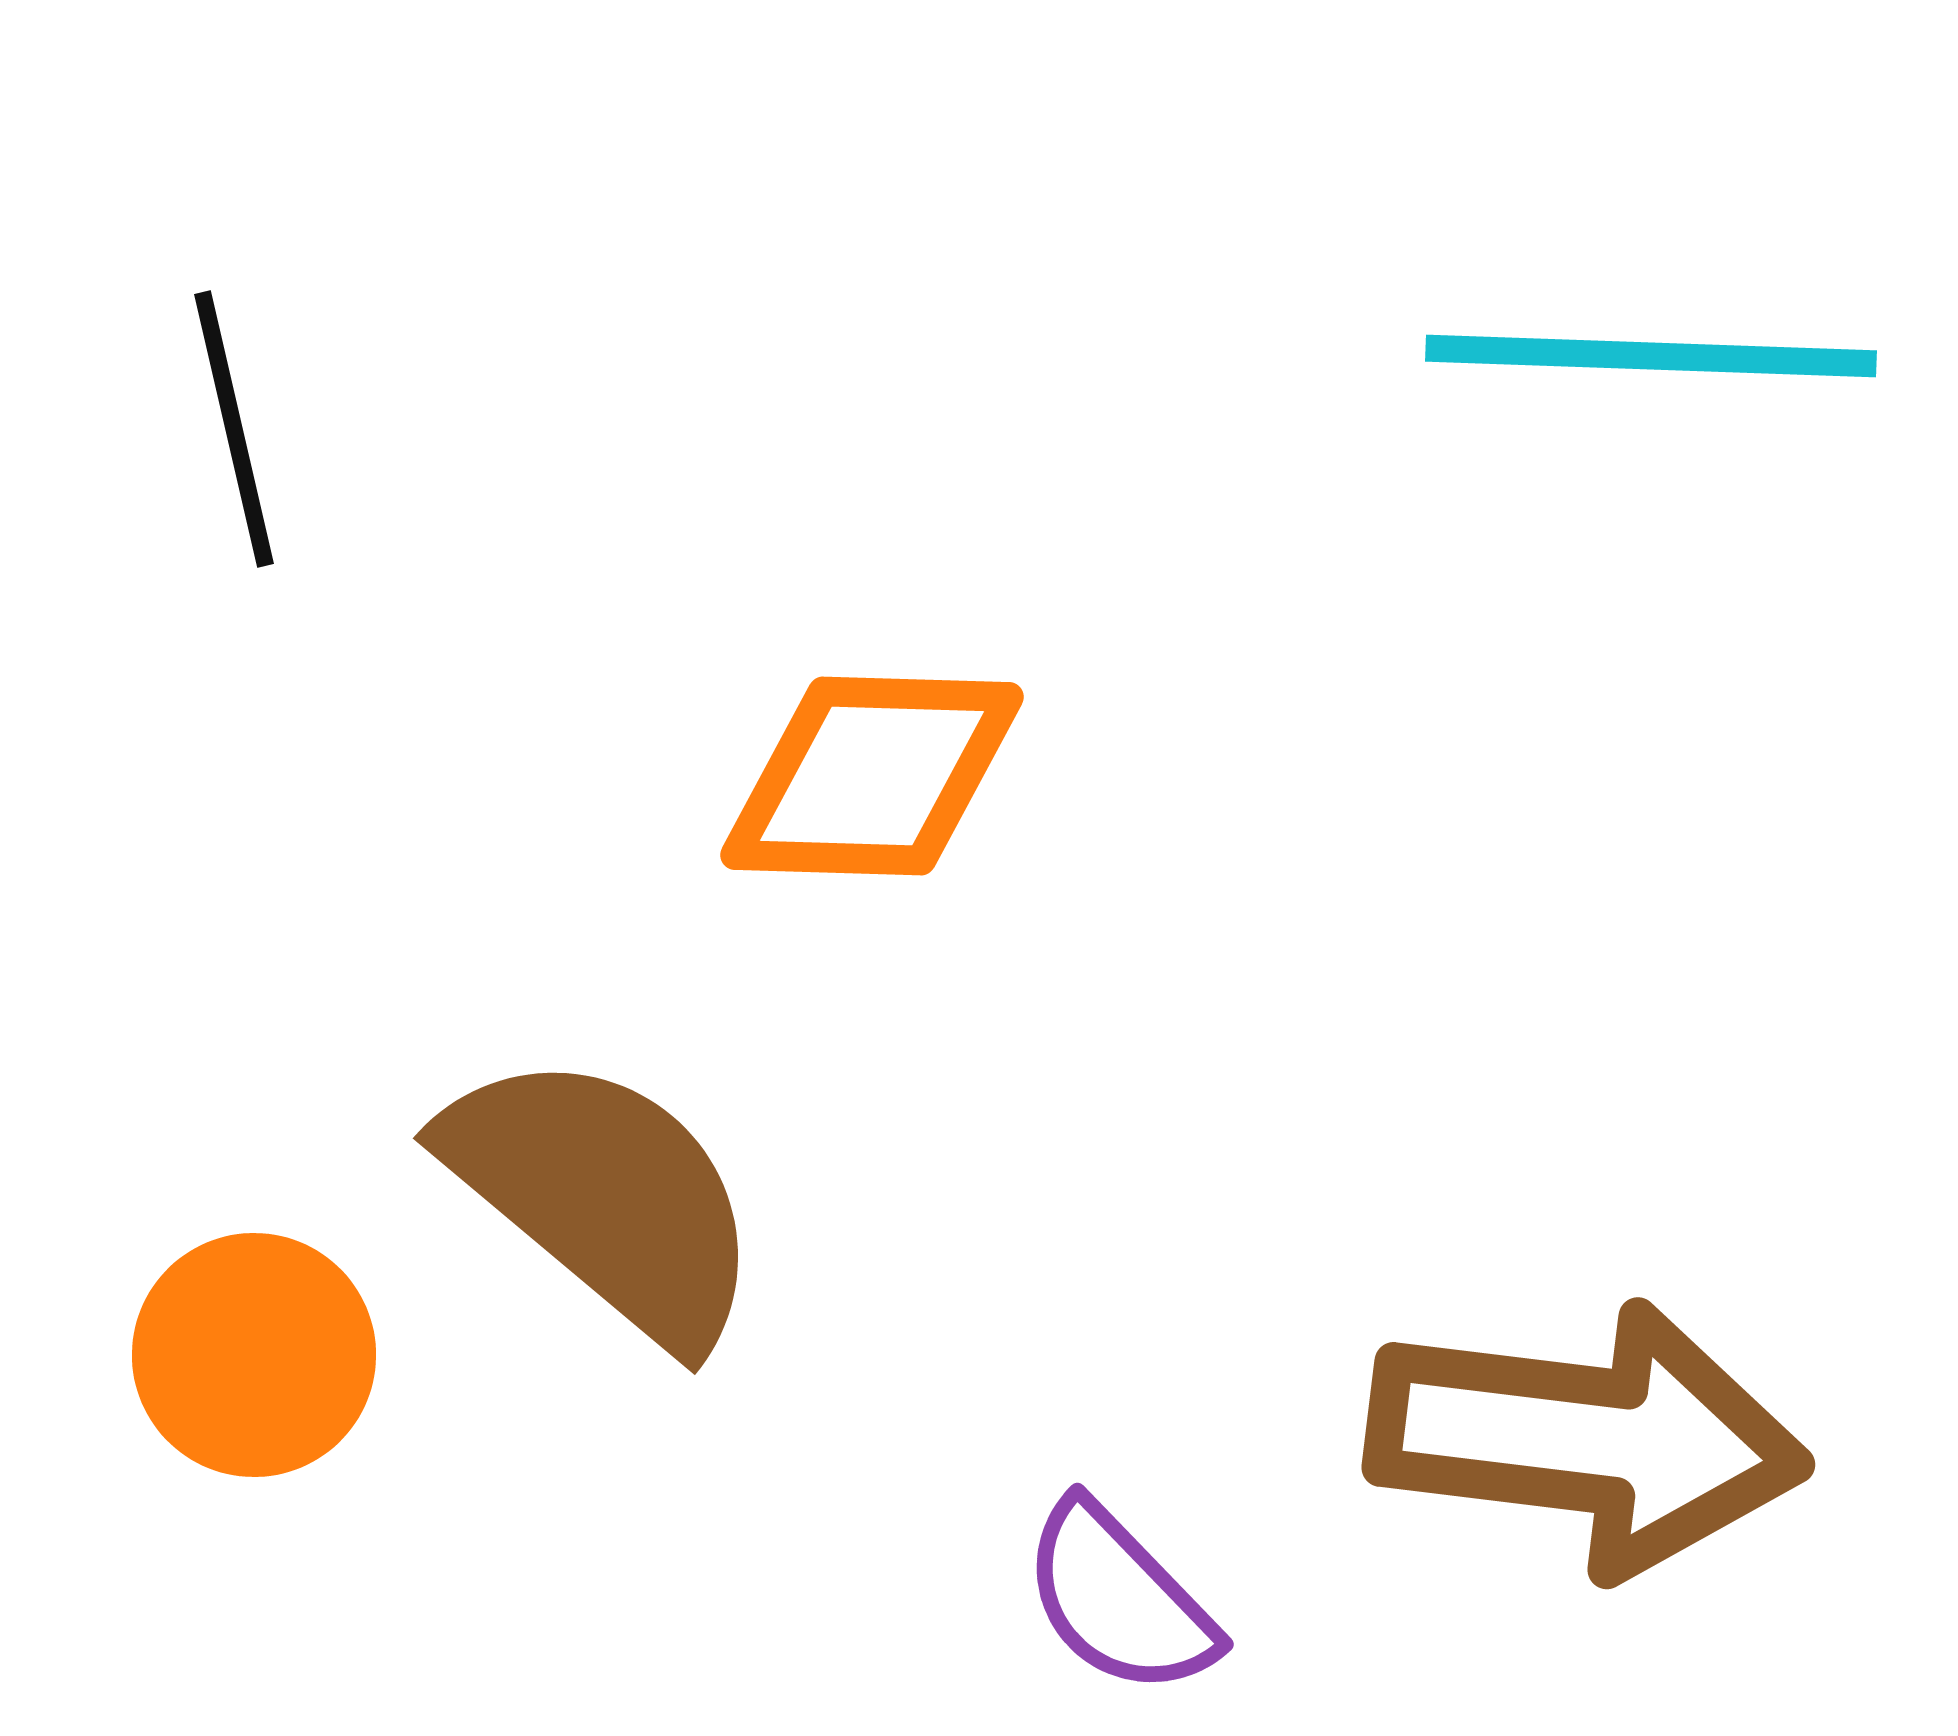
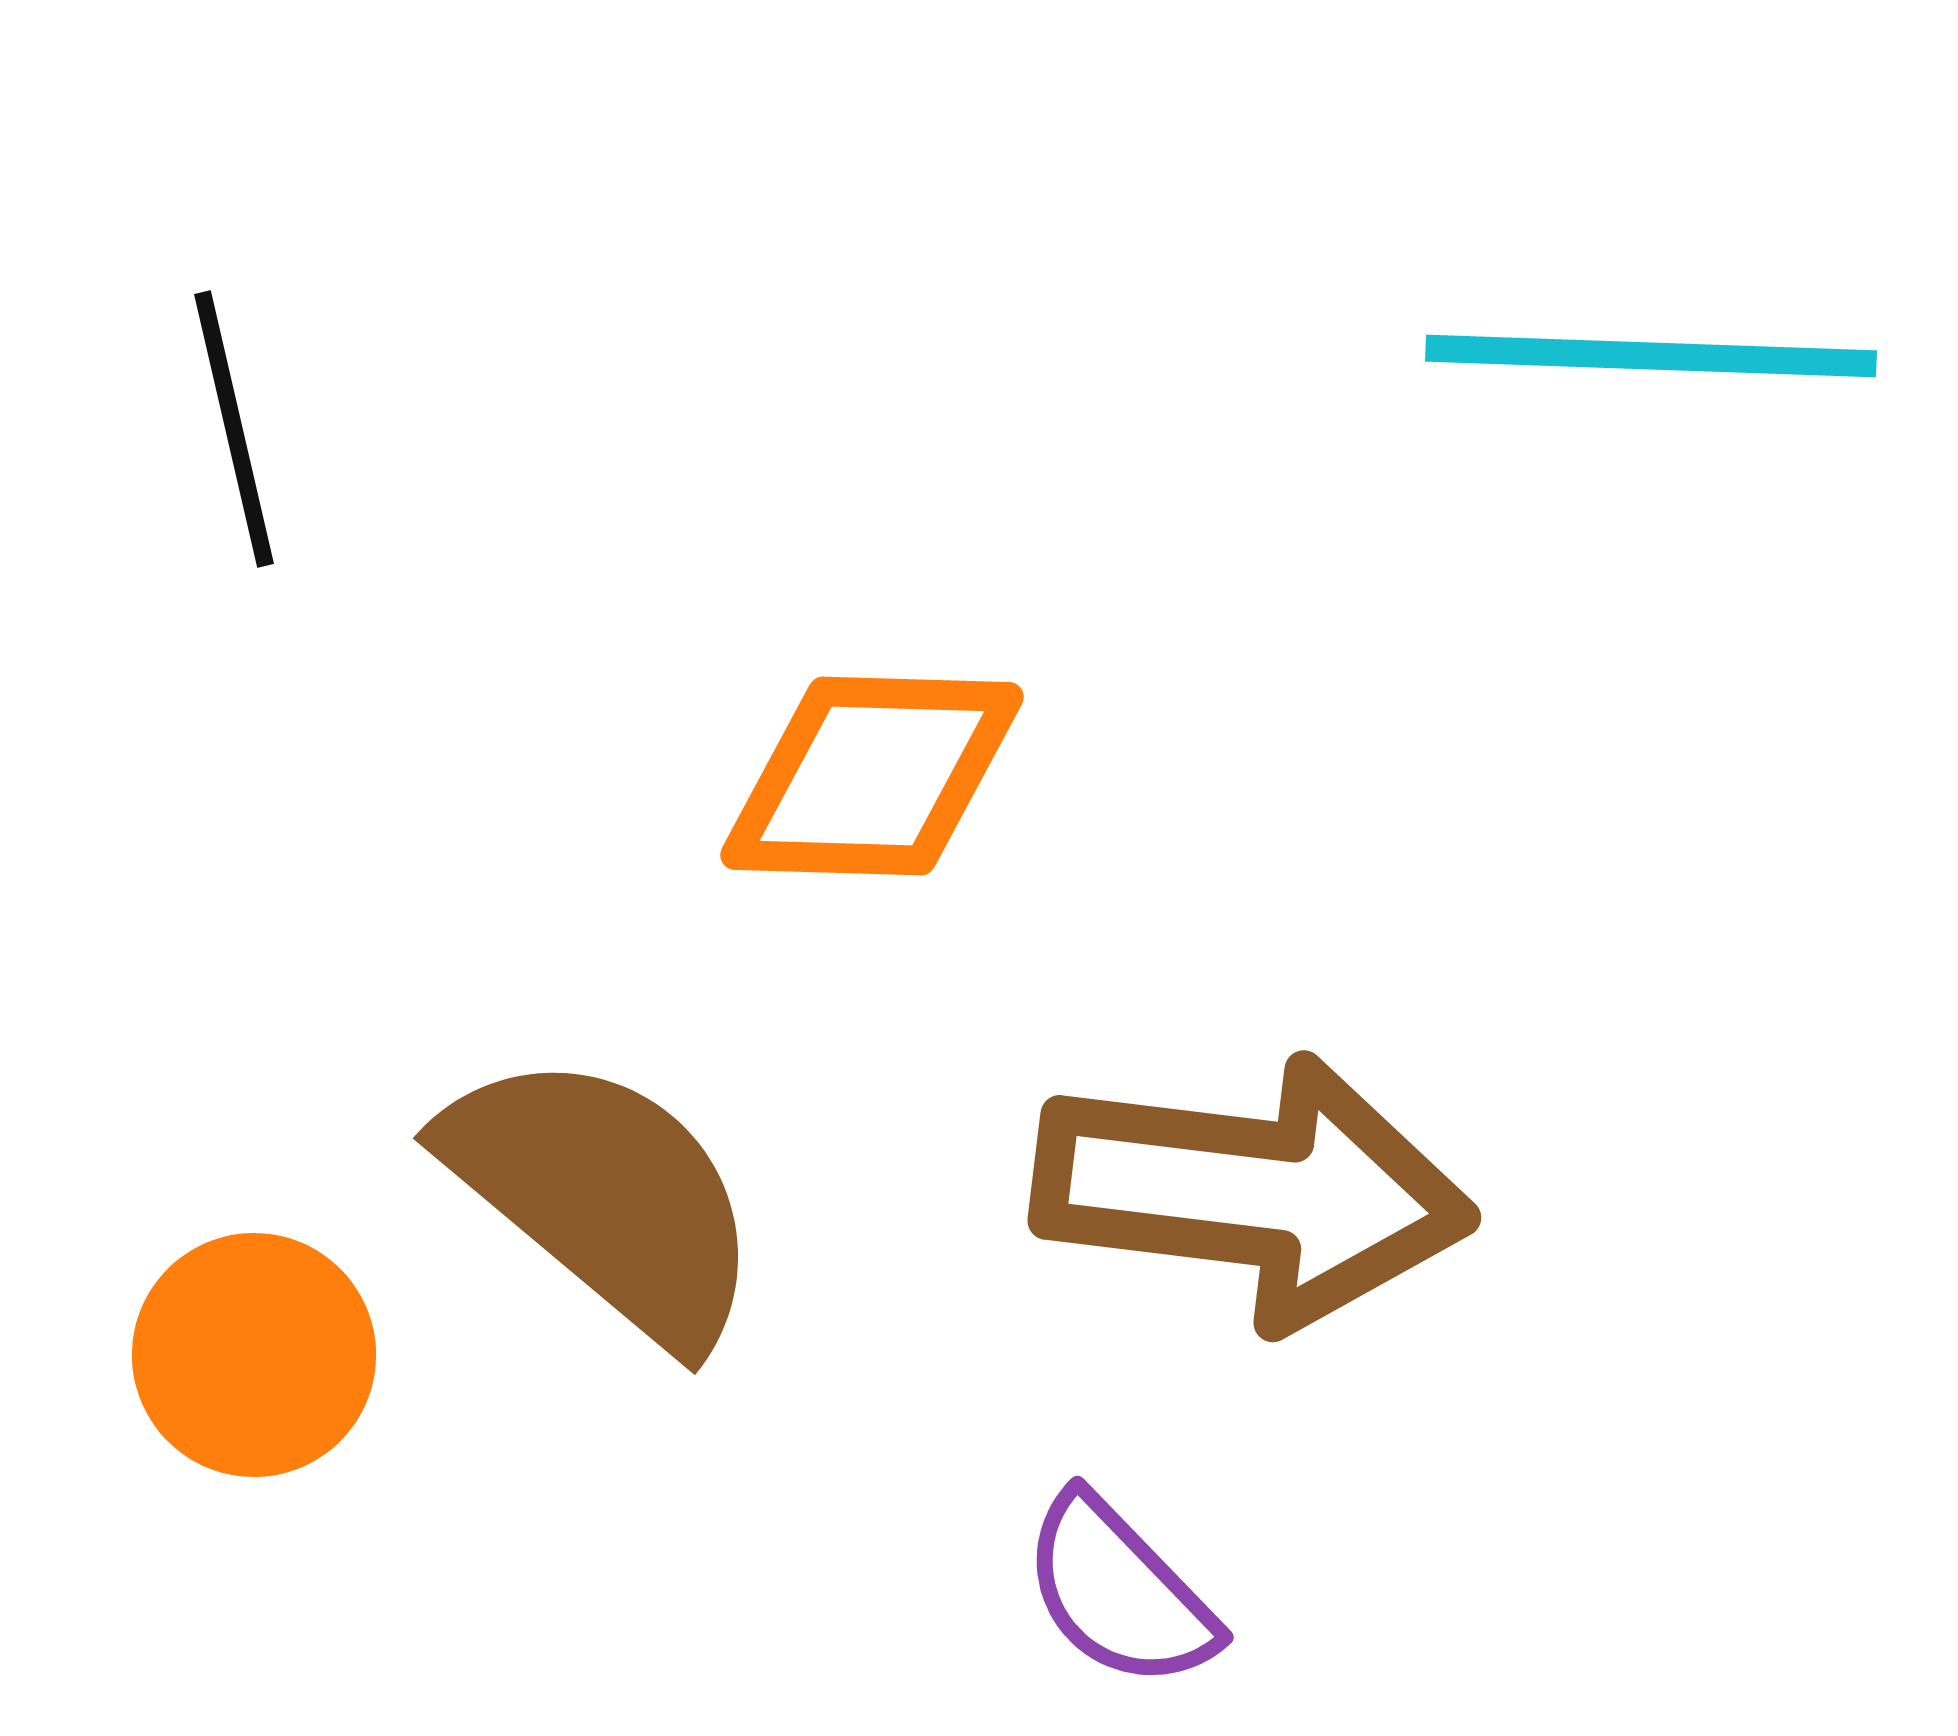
brown arrow: moved 334 px left, 247 px up
purple semicircle: moved 7 px up
